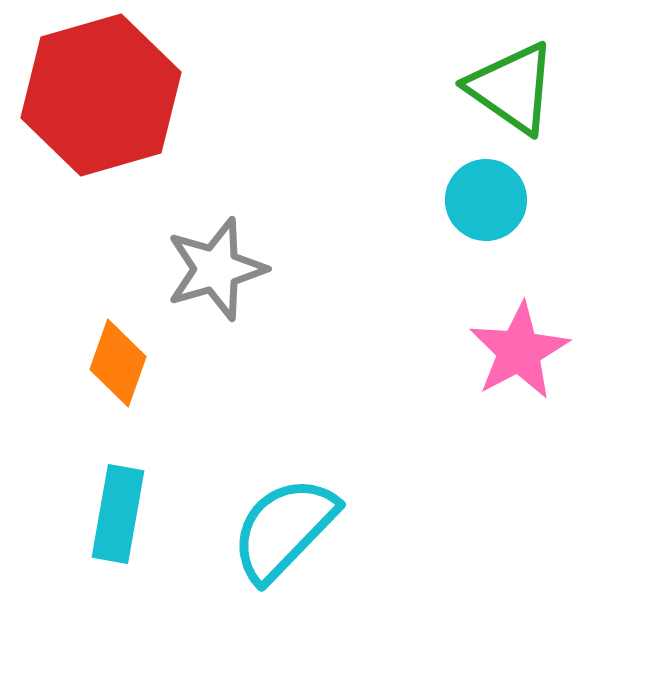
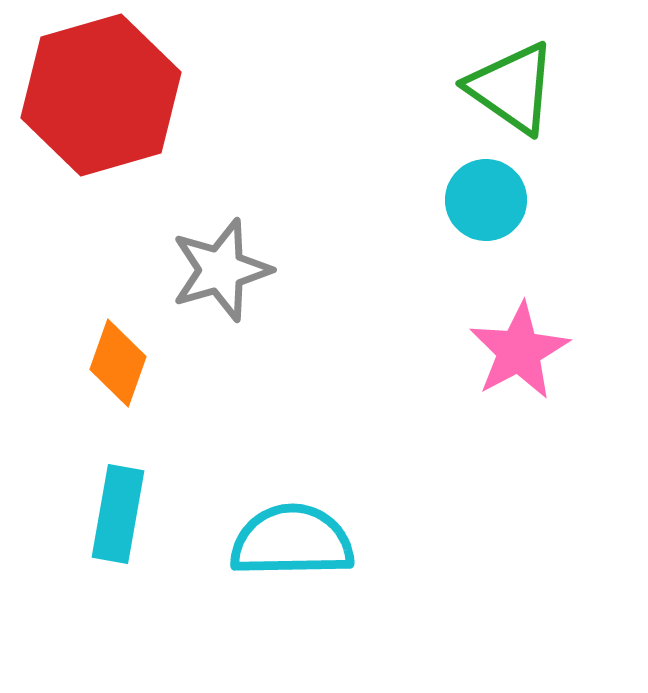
gray star: moved 5 px right, 1 px down
cyan semicircle: moved 8 px right, 12 px down; rotated 45 degrees clockwise
